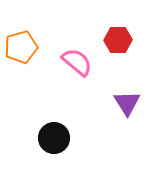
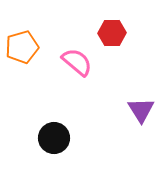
red hexagon: moved 6 px left, 7 px up
orange pentagon: moved 1 px right
purple triangle: moved 14 px right, 7 px down
